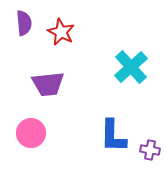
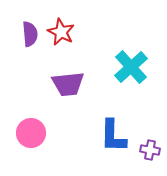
purple semicircle: moved 6 px right, 11 px down
purple trapezoid: moved 20 px right
